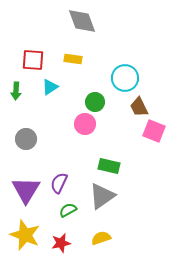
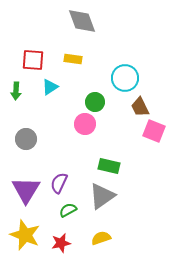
brown trapezoid: moved 1 px right
